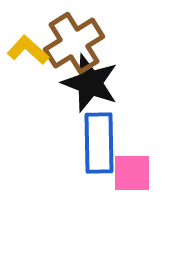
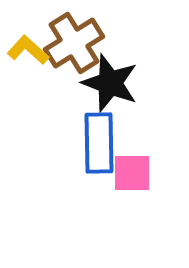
black star: moved 20 px right
